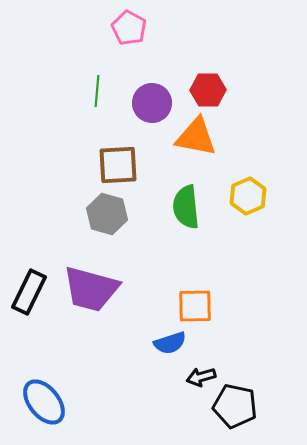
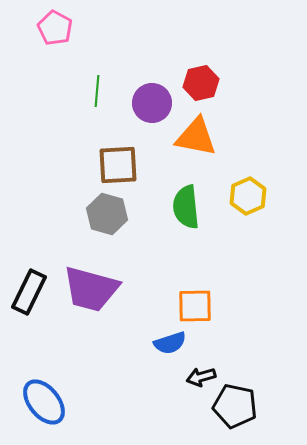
pink pentagon: moved 74 px left
red hexagon: moved 7 px left, 7 px up; rotated 12 degrees counterclockwise
